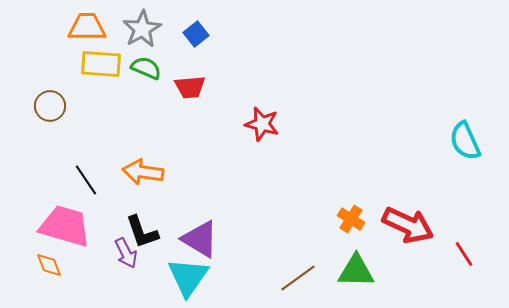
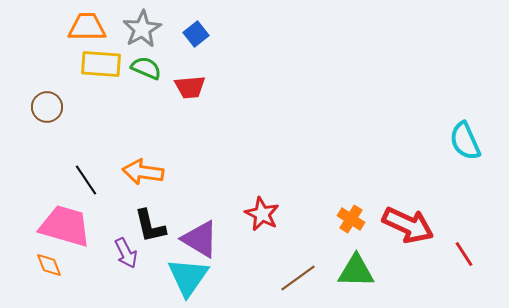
brown circle: moved 3 px left, 1 px down
red star: moved 90 px down; rotated 12 degrees clockwise
black L-shape: moved 8 px right, 6 px up; rotated 6 degrees clockwise
